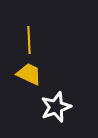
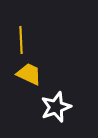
yellow line: moved 8 px left
